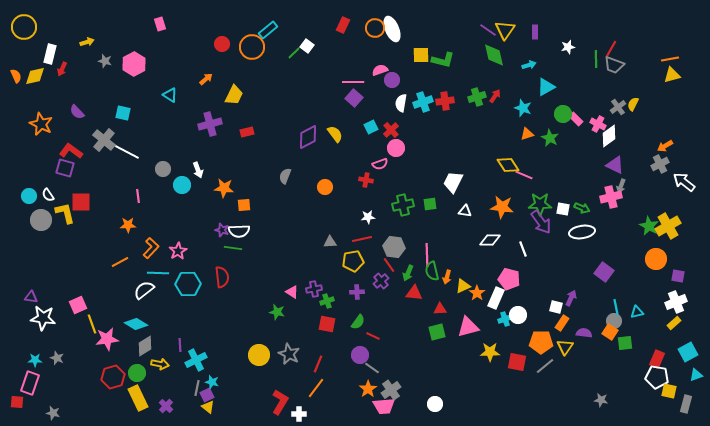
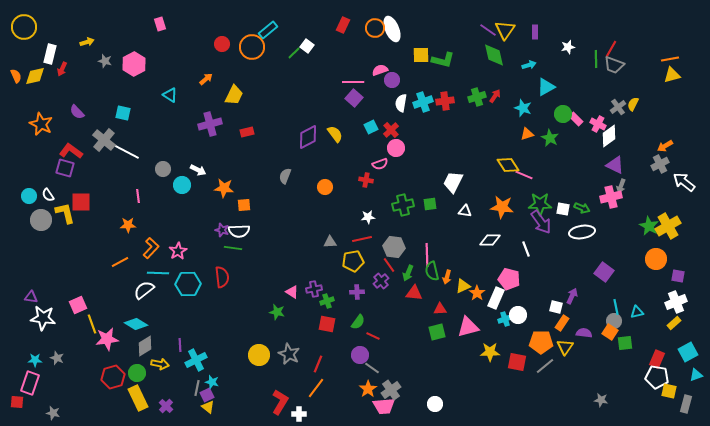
white arrow at (198, 170): rotated 42 degrees counterclockwise
white line at (523, 249): moved 3 px right
purple arrow at (571, 298): moved 1 px right, 2 px up
